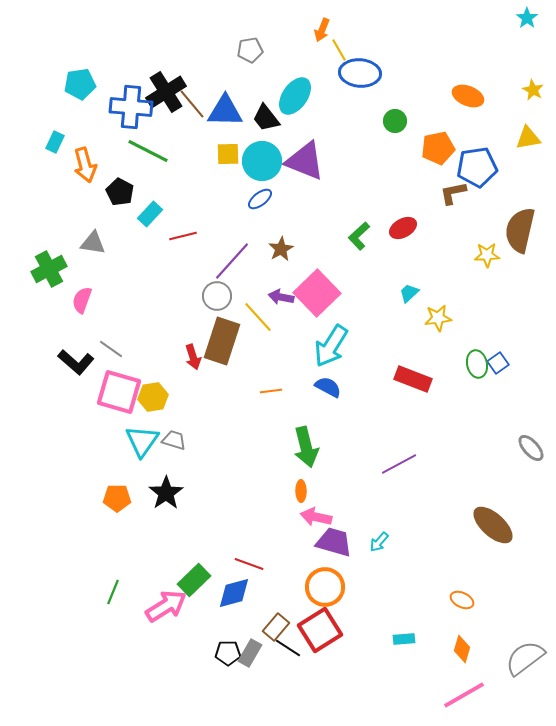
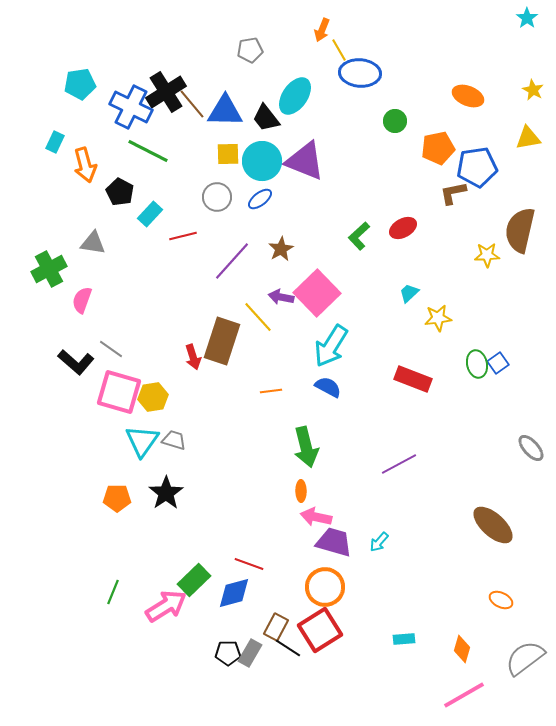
blue cross at (131, 107): rotated 21 degrees clockwise
gray circle at (217, 296): moved 99 px up
orange ellipse at (462, 600): moved 39 px right
brown rectangle at (276, 627): rotated 12 degrees counterclockwise
